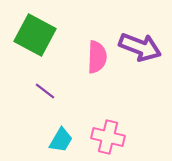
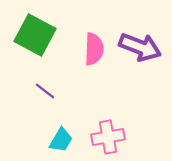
pink semicircle: moved 3 px left, 8 px up
pink cross: rotated 24 degrees counterclockwise
